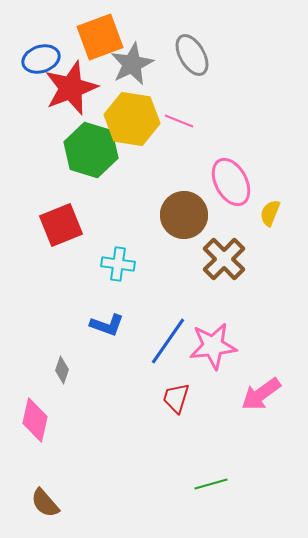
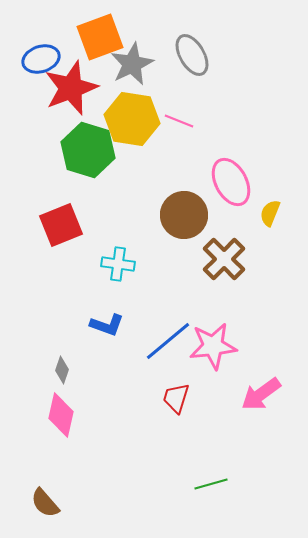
green hexagon: moved 3 px left
blue line: rotated 15 degrees clockwise
pink diamond: moved 26 px right, 5 px up
